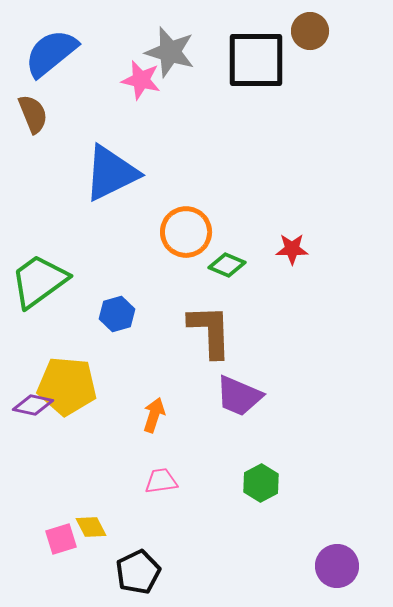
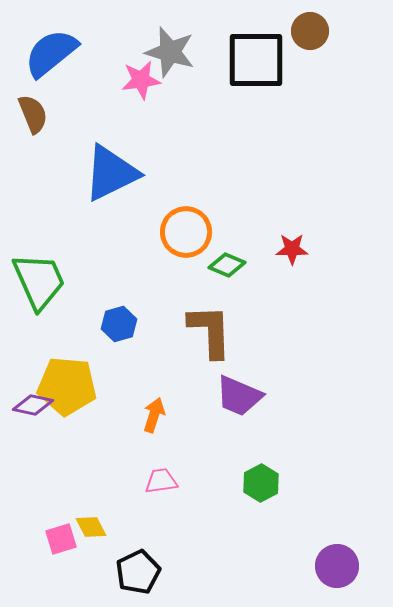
pink star: rotated 21 degrees counterclockwise
green trapezoid: rotated 102 degrees clockwise
blue hexagon: moved 2 px right, 10 px down
